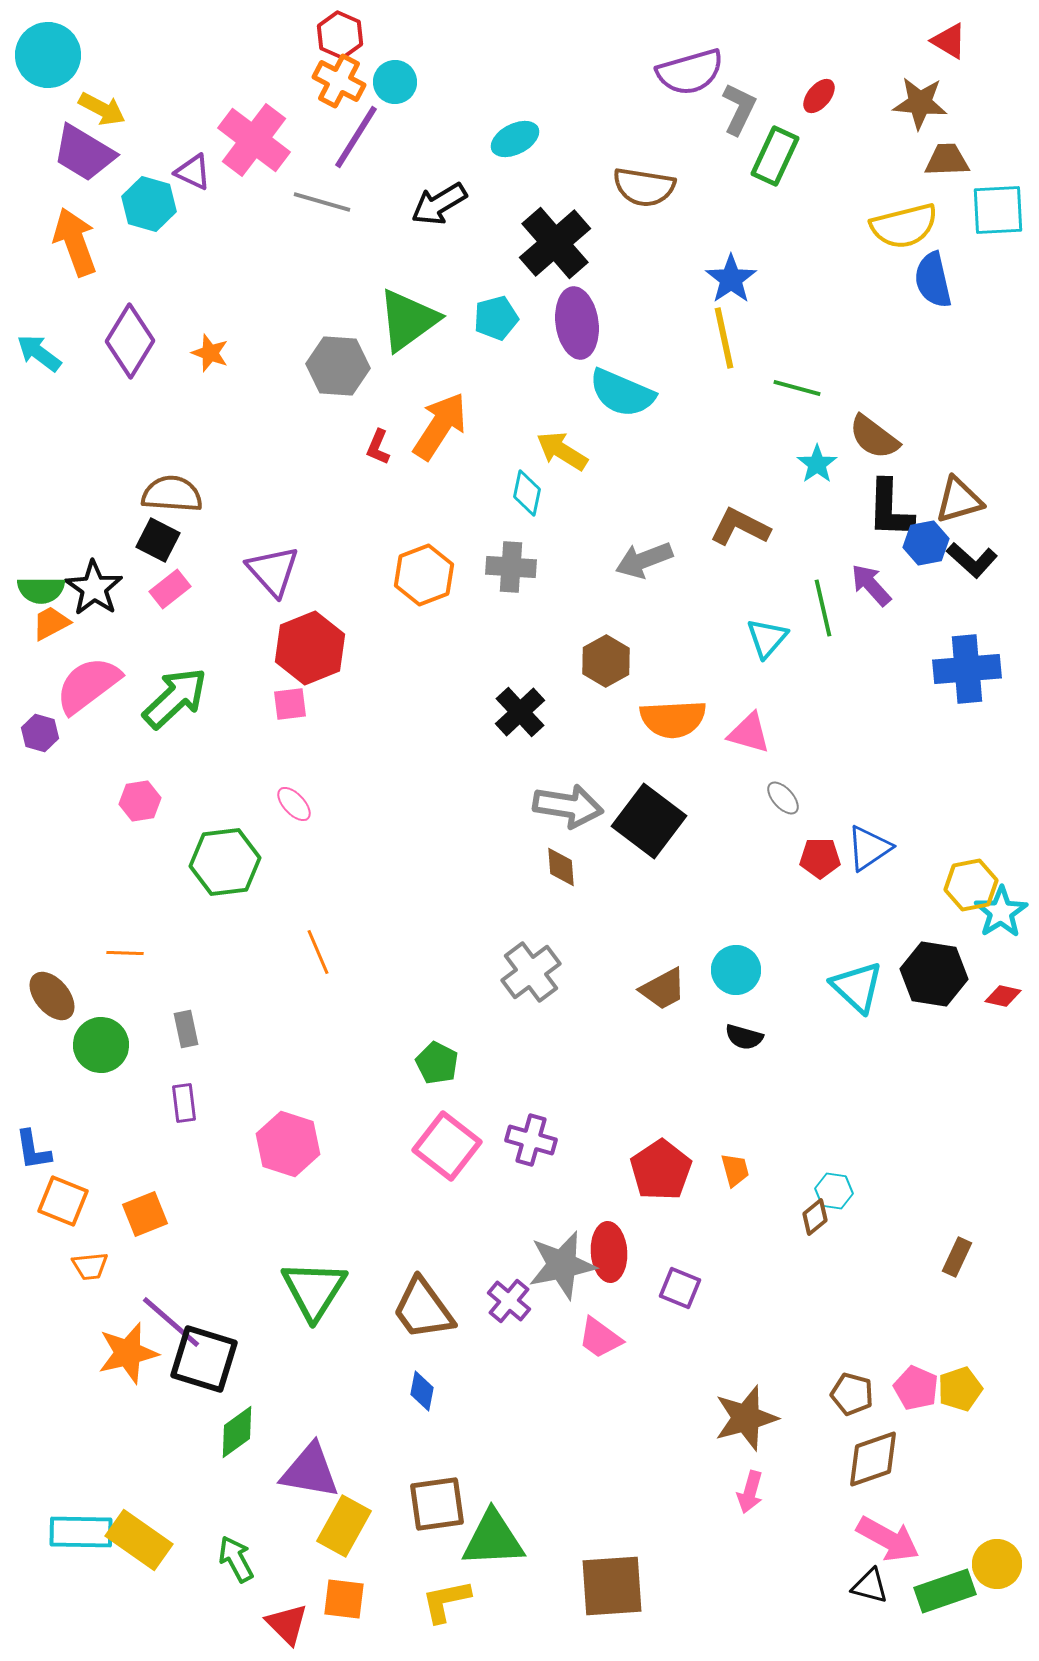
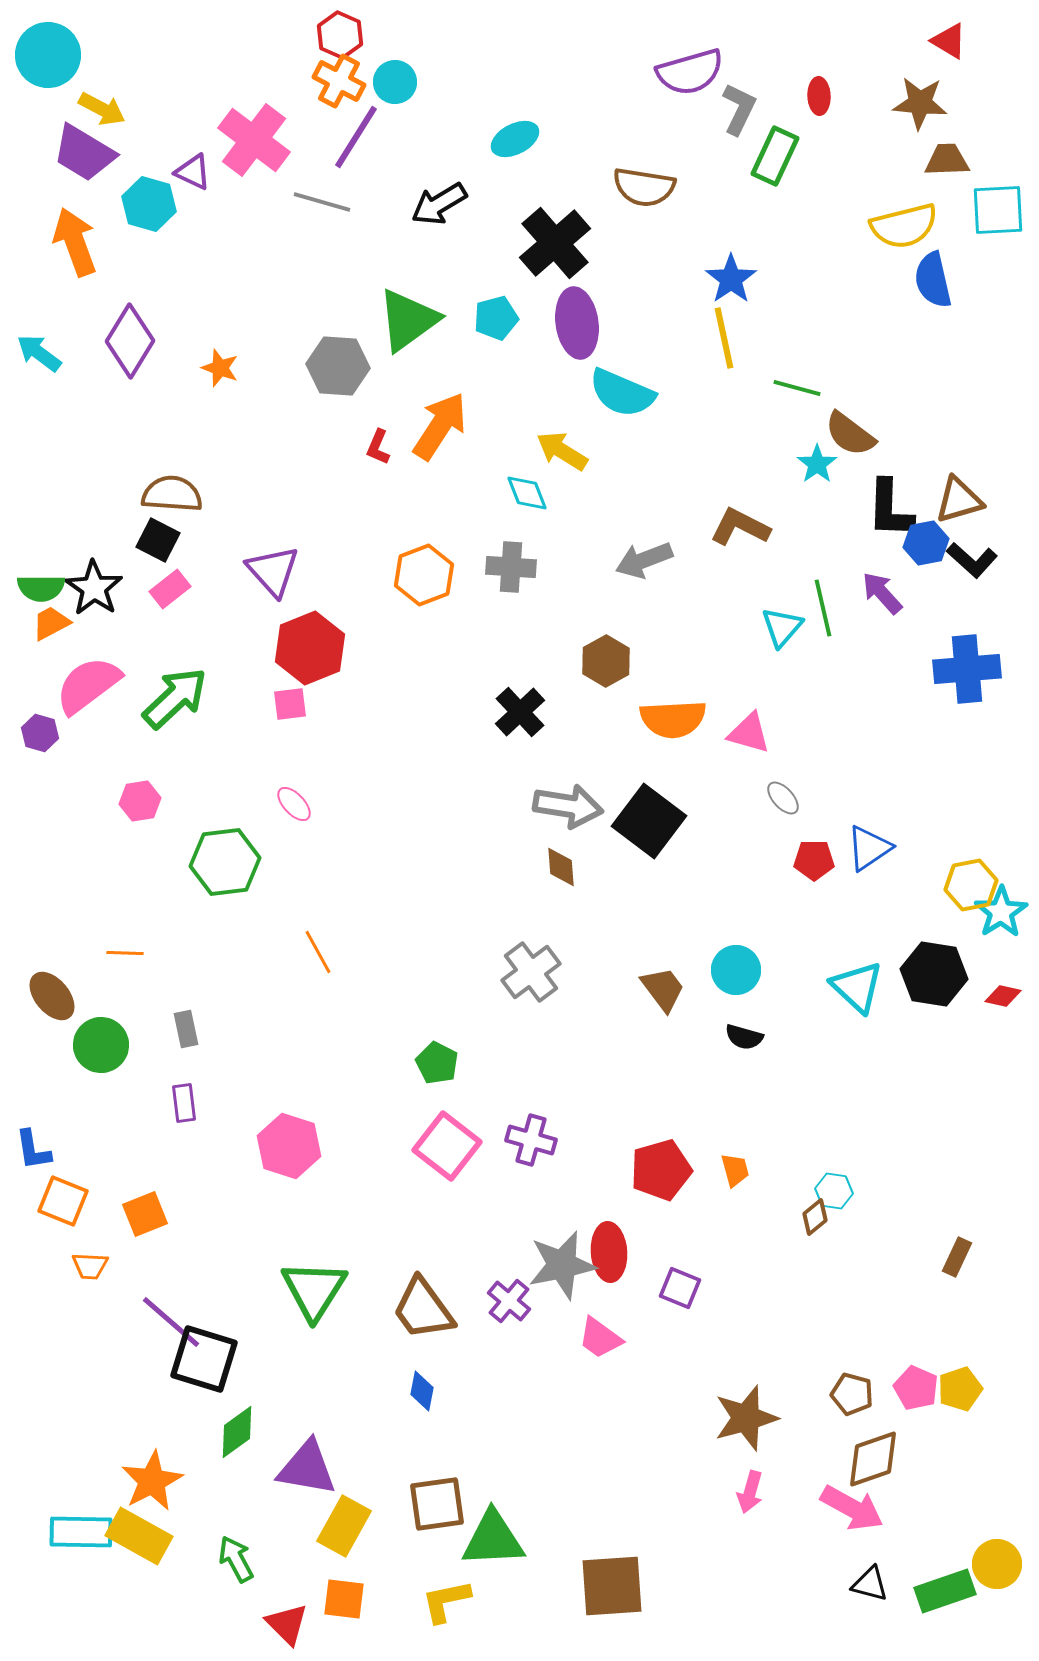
red ellipse at (819, 96): rotated 42 degrees counterclockwise
orange star at (210, 353): moved 10 px right, 15 px down
brown semicircle at (874, 437): moved 24 px left, 3 px up
cyan diamond at (527, 493): rotated 33 degrees counterclockwise
purple arrow at (871, 585): moved 11 px right, 8 px down
green semicircle at (41, 590): moved 2 px up
cyan triangle at (767, 638): moved 15 px right, 11 px up
red pentagon at (820, 858): moved 6 px left, 2 px down
orange line at (318, 952): rotated 6 degrees counterclockwise
brown trapezoid at (663, 989): rotated 99 degrees counterclockwise
pink hexagon at (288, 1144): moved 1 px right, 2 px down
red pentagon at (661, 1170): rotated 18 degrees clockwise
orange trapezoid at (90, 1266): rotated 9 degrees clockwise
orange star at (128, 1353): moved 24 px right, 128 px down; rotated 14 degrees counterclockwise
purple triangle at (310, 1471): moved 3 px left, 3 px up
pink arrow at (888, 1539): moved 36 px left, 31 px up
yellow rectangle at (139, 1540): moved 4 px up; rotated 6 degrees counterclockwise
black triangle at (870, 1586): moved 2 px up
